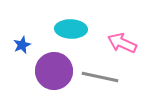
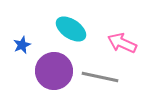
cyan ellipse: rotated 32 degrees clockwise
